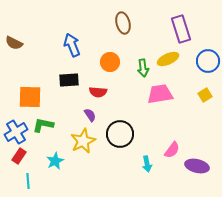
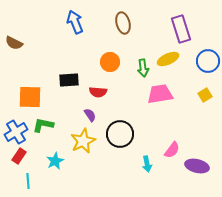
blue arrow: moved 3 px right, 23 px up
